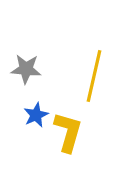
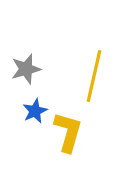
gray star: rotated 20 degrees counterclockwise
blue star: moved 1 px left, 4 px up
